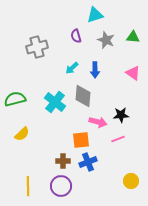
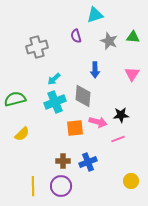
gray star: moved 3 px right, 1 px down
cyan arrow: moved 18 px left, 11 px down
pink triangle: moved 1 px left, 1 px down; rotated 28 degrees clockwise
cyan cross: rotated 30 degrees clockwise
orange square: moved 6 px left, 12 px up
yellow line: moved 5 px right
